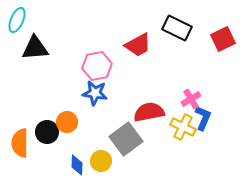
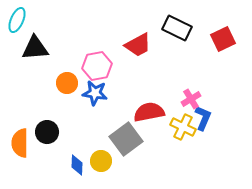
orange circle: moved 39 px up
